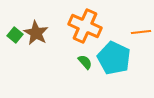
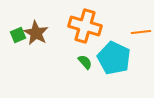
orange cross: rotated 8 degrees counterclockwise
green square: moved 3 px right; rotated 28 degrees clockwise
